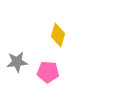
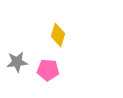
pink pentagon: moved 2 px up
